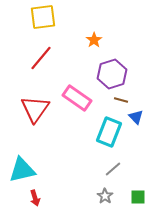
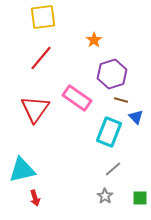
green square: moved 2 px right, 1 px down
